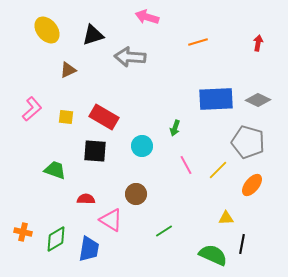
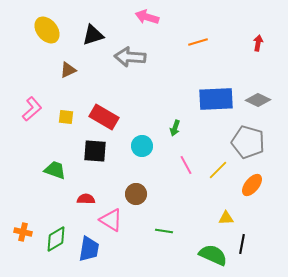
green line: rotated 42 degrees clockwise
